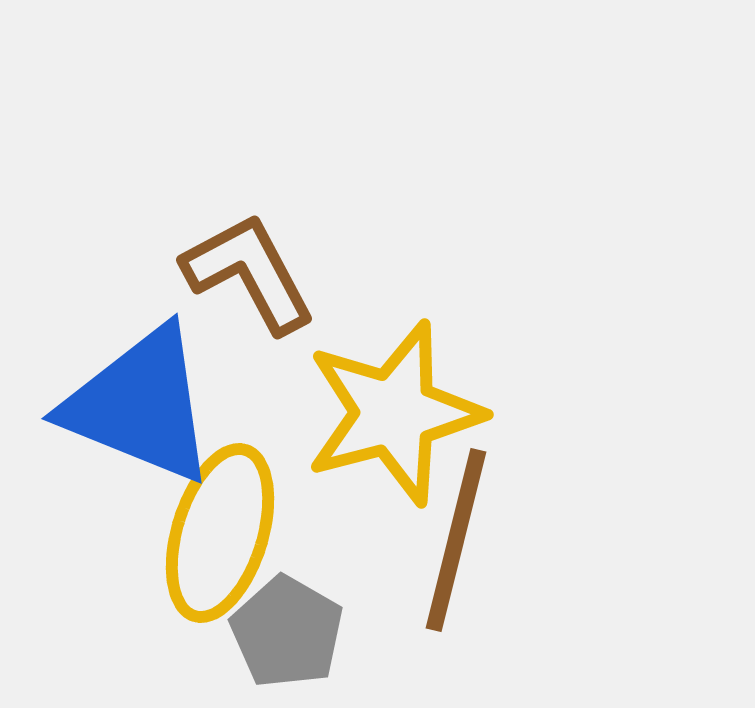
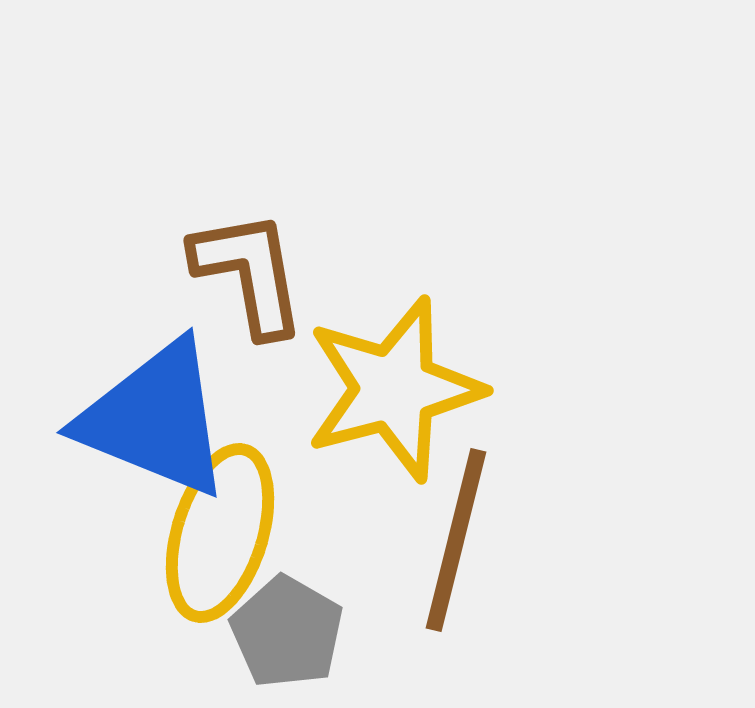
brown L-shape: rotated 18 degrees clockwise
blue triangle: moved 15 px right, 14 px down
yellow star: moved 24 px up
